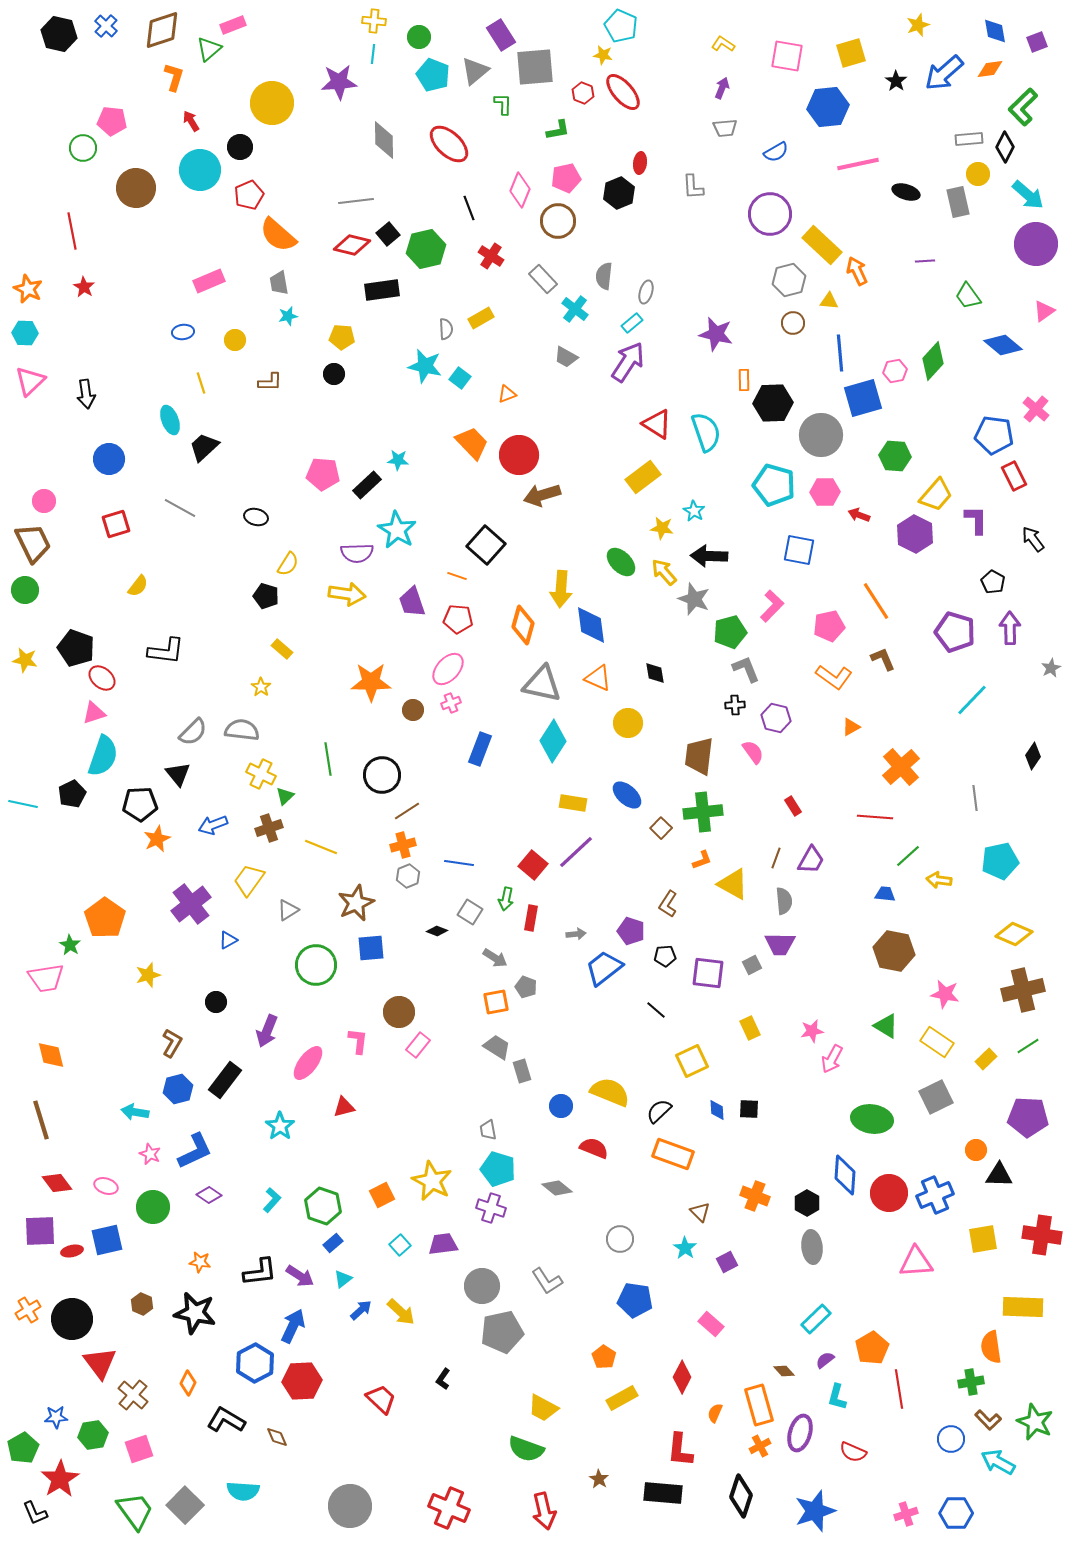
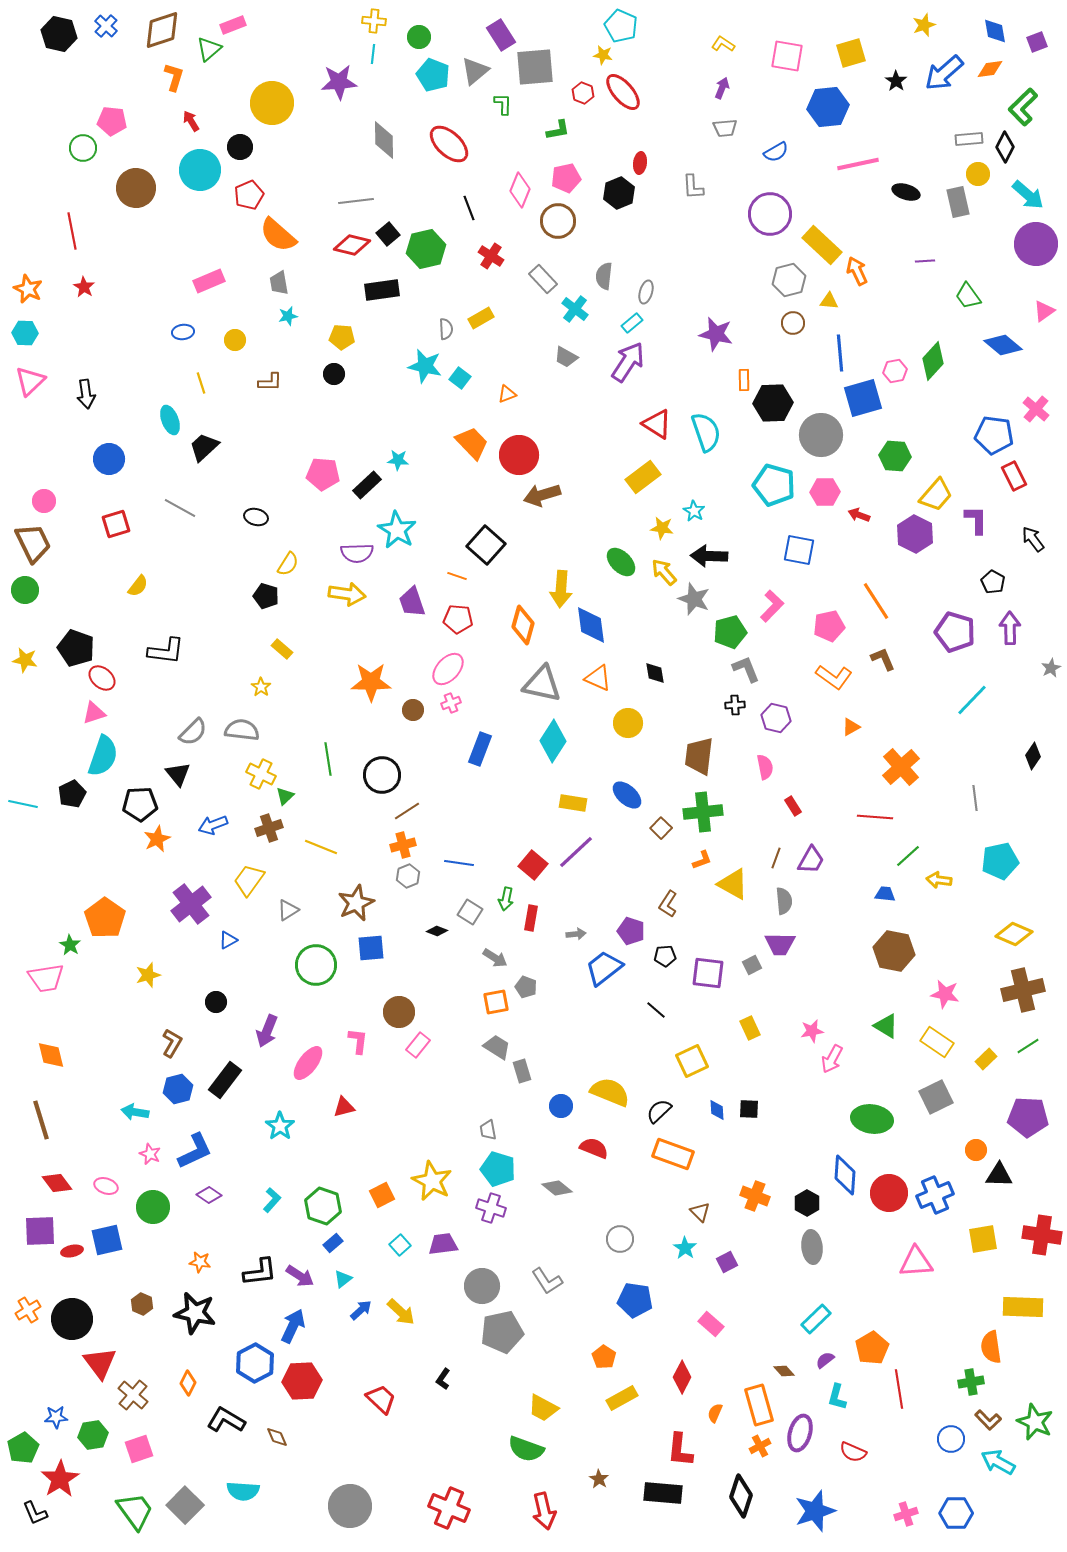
yellow star at (918, 25): moved 6 px right
pink semicircle at (753, 752): moved 12 px right, 15 px down; rotated 25 degrees clockwise
